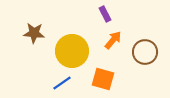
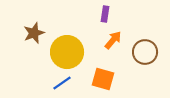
purple rectangle: rotated 35 degrees clockwise
brown star: rotated 25 degrees counterclockwise
yellow circle: moved 5 px left, 1 px down
